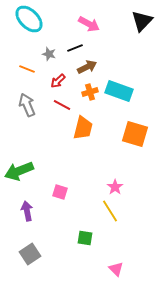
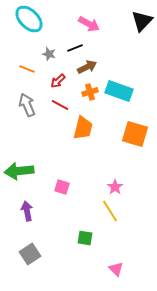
red line: moved 2 px left
green arrow: rotated 16 degrees clockwise
pink square: moved 2 px right, 5 px up
